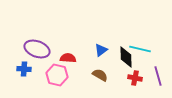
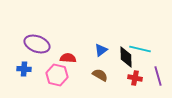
purple ellipse: moved 5 px up
